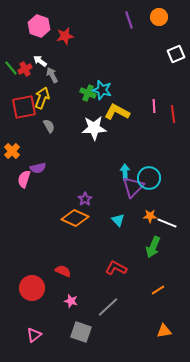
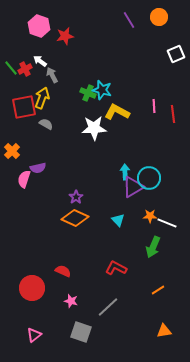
purple line: rotated 12 degrees counterclockwise
gray semicircle: moved 3 px left, 2 px up; rotated 32 degrees counterclockwise
purple triangle: rotated 15 degrees clockwise
purple star: moved 9 px left, 2 px up
